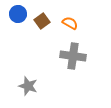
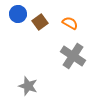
brown square: moved 2 px left, 1 px down
gray cross: rotated 25 degrees clockwise
